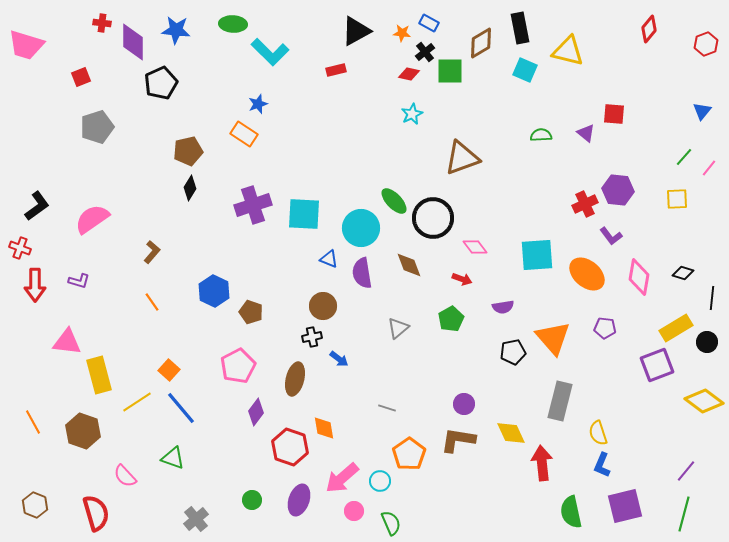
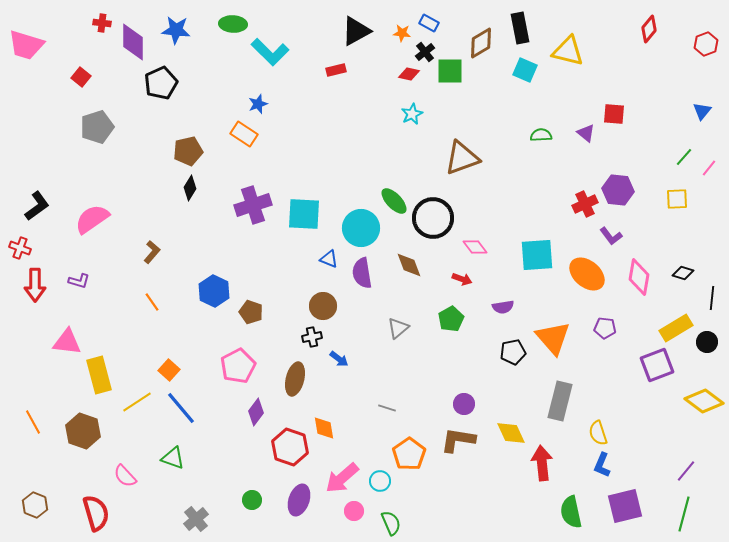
red square at (81, 77): rotated 30 degrees counterclockwise
